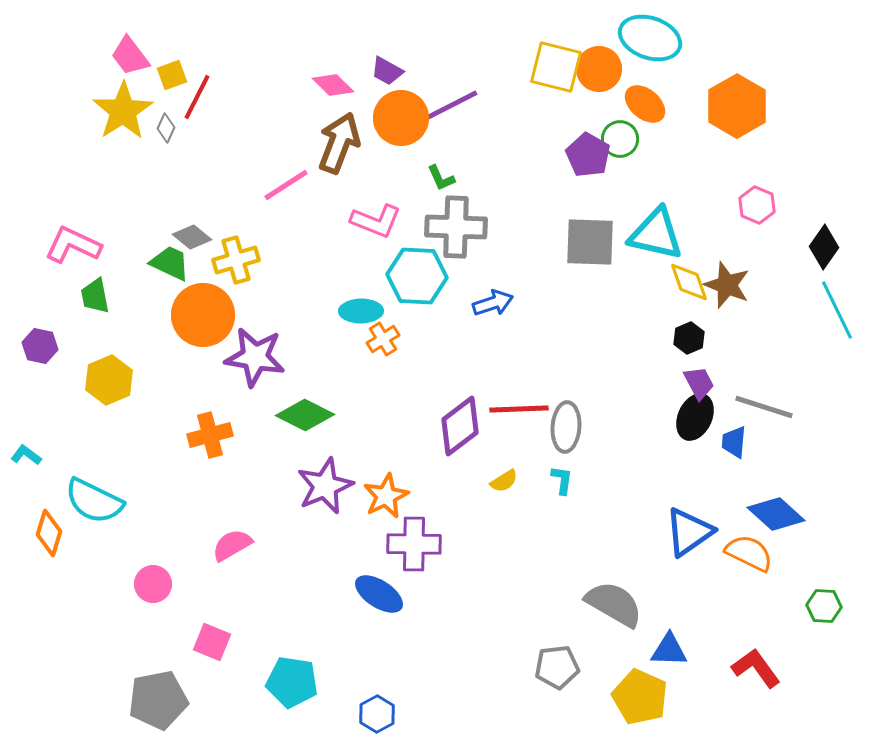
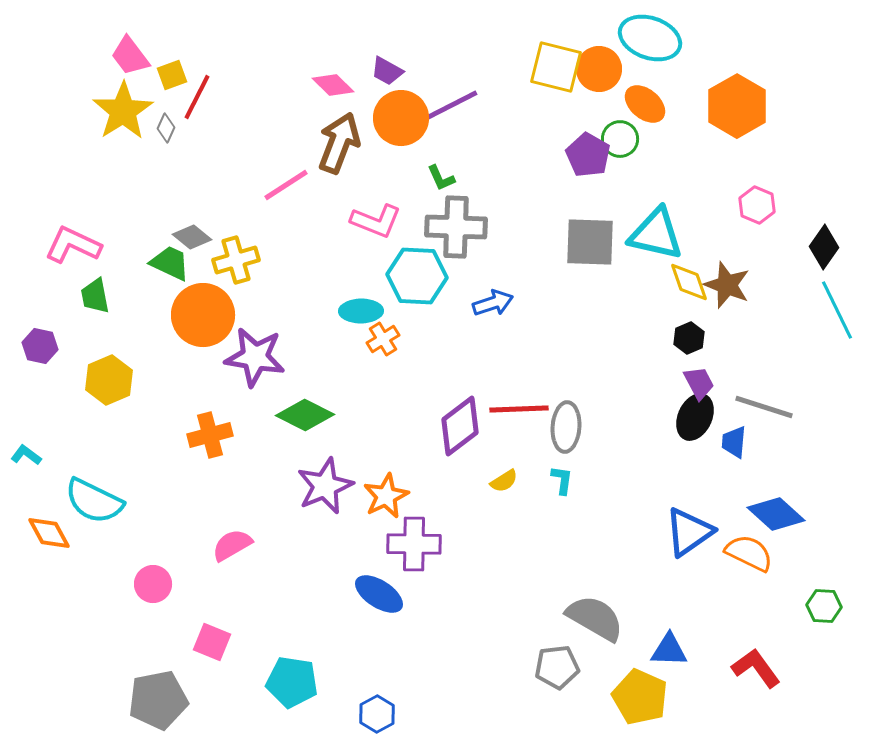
orange diamond at (49, 533): rotated 45 degrees counterclockwise
gray semicircle at (614, 604): moved 19 px left, 14 px down
